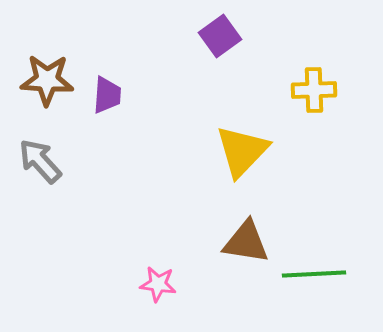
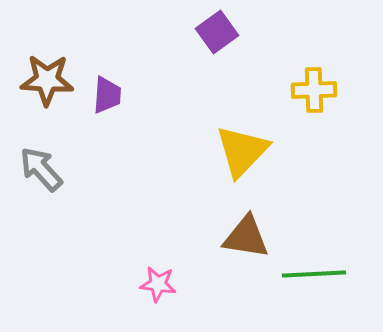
purple square: moved 3 px left, 4 px up
gray arrow: moved 1 px right, 8 px down
brown triangle: moved 5 px up
